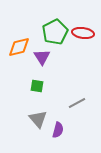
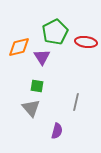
red ellipse: moved 3 px right, 9 px down
gray line: moved 1 px left, 1 px up; rotated 48 degrees counterclockwise
gray triangle: moved 7 px left, 11 px up
purple semicircle: moved 1 px left, 1 px down
